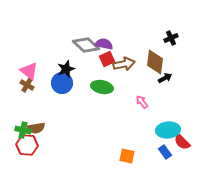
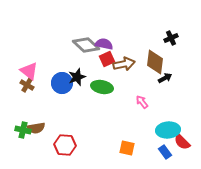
black star: moved 11 px right, 8 px down
red hexagon: moved 38 px right
orange square: moved 8 px up
